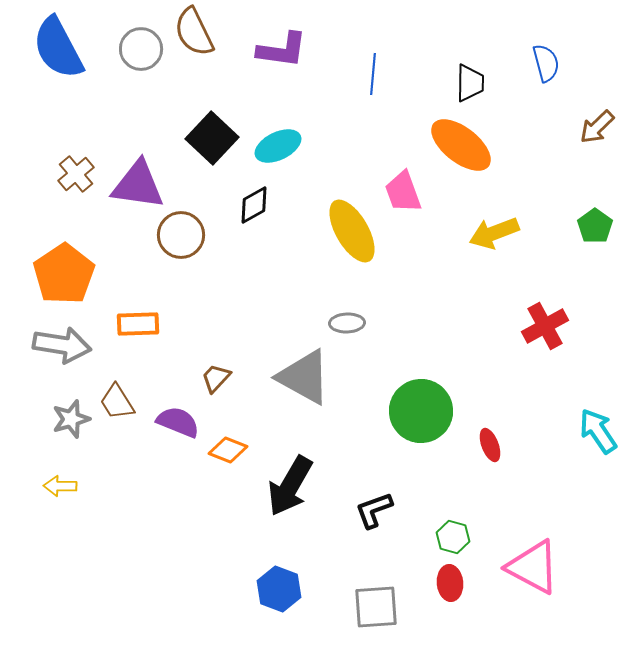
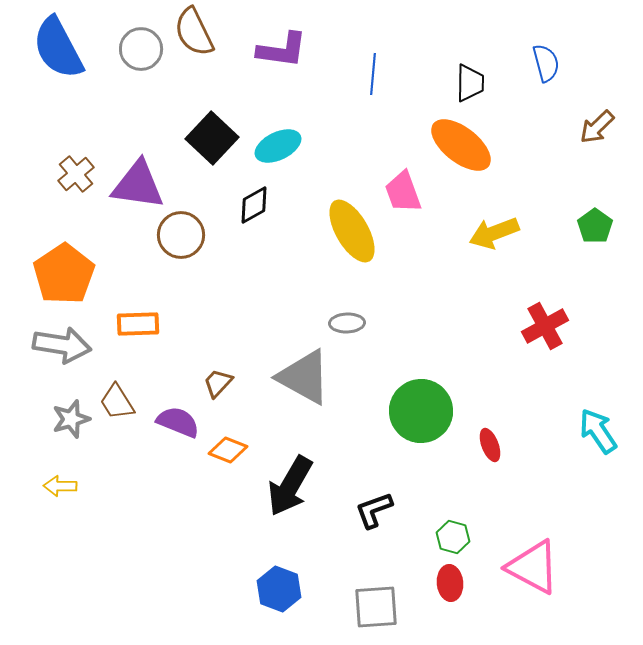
brown trapezoid at (216, 378): moved 2 px right, 5 px down
